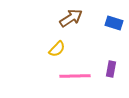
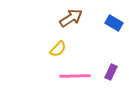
blue rectangle: rotated 12 degrees clockwise
yellow semicircle: moved 1 px right
purple rectangle: moved 3 px down; rotated 14 degrees clockwise
